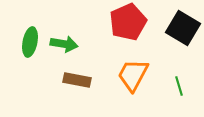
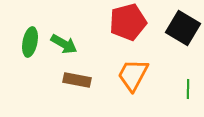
red pentagon: rotated 9 degrees clockwise
green arrow: rotated 20 degrees clockwise
green line: moved 9 px right, 3 px down; rotated 18 degrees clockwise
